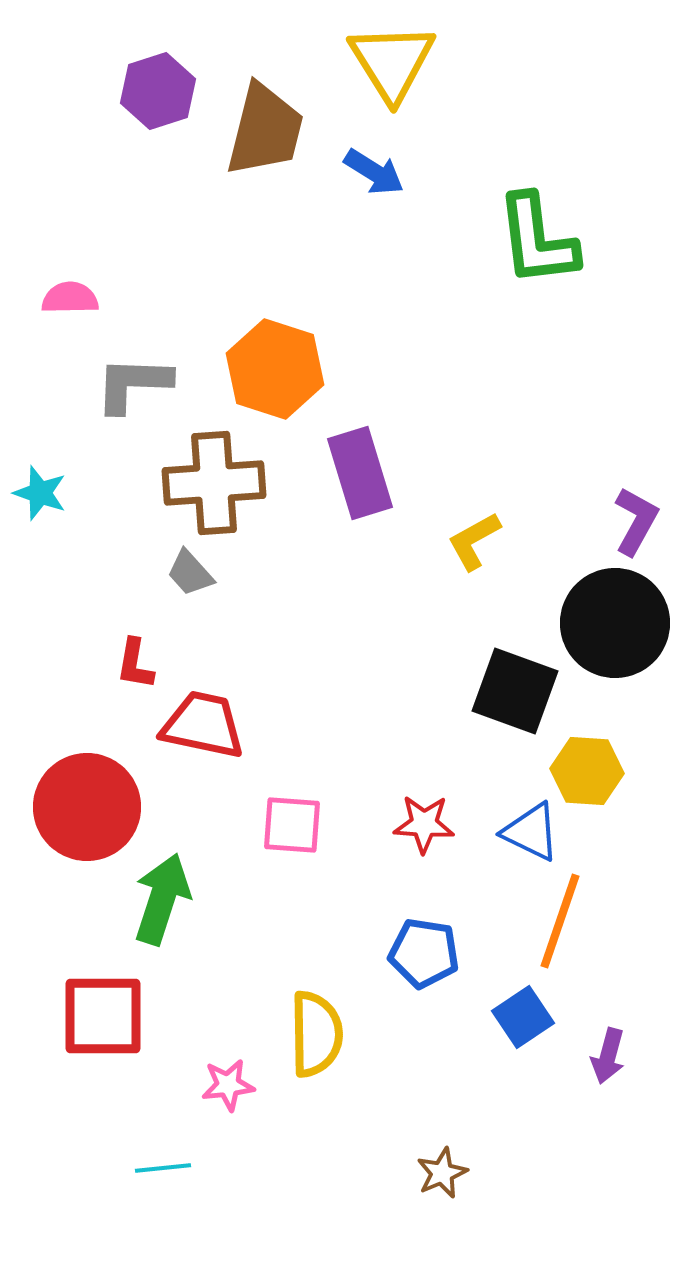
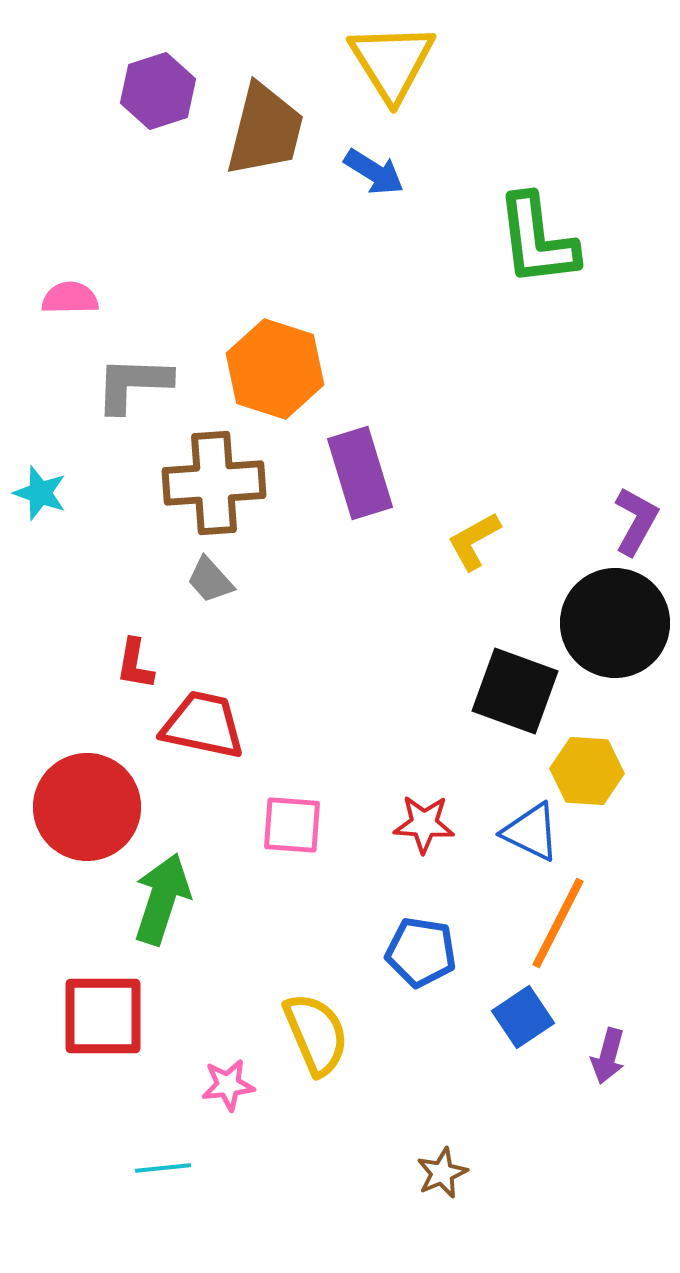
gray trapezoid: moved 20 px right, 7 px down
orange line: moved 2 px left, 2 px down; rotated 8 degrees clockwise
blue pentagon: moved 3 px left, 1 px up
yellow semicircle: rotated 22 degrees counterclockwise
